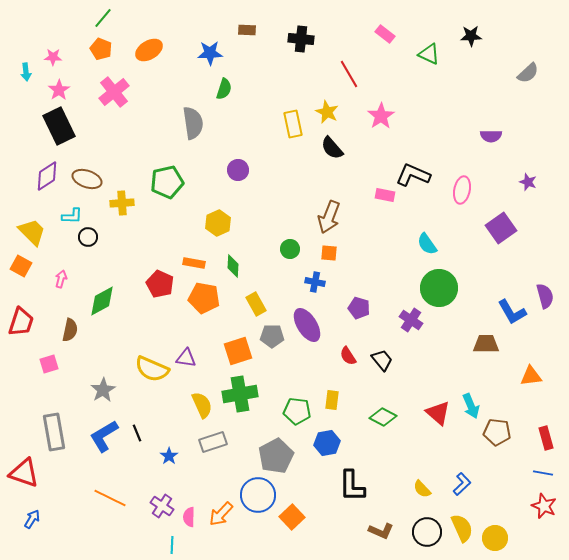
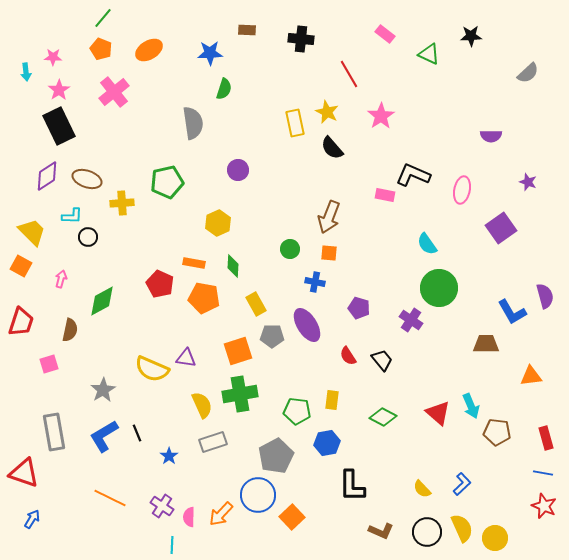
yellow rectangle at (293, 124): moved 2 px right, 1 px up
